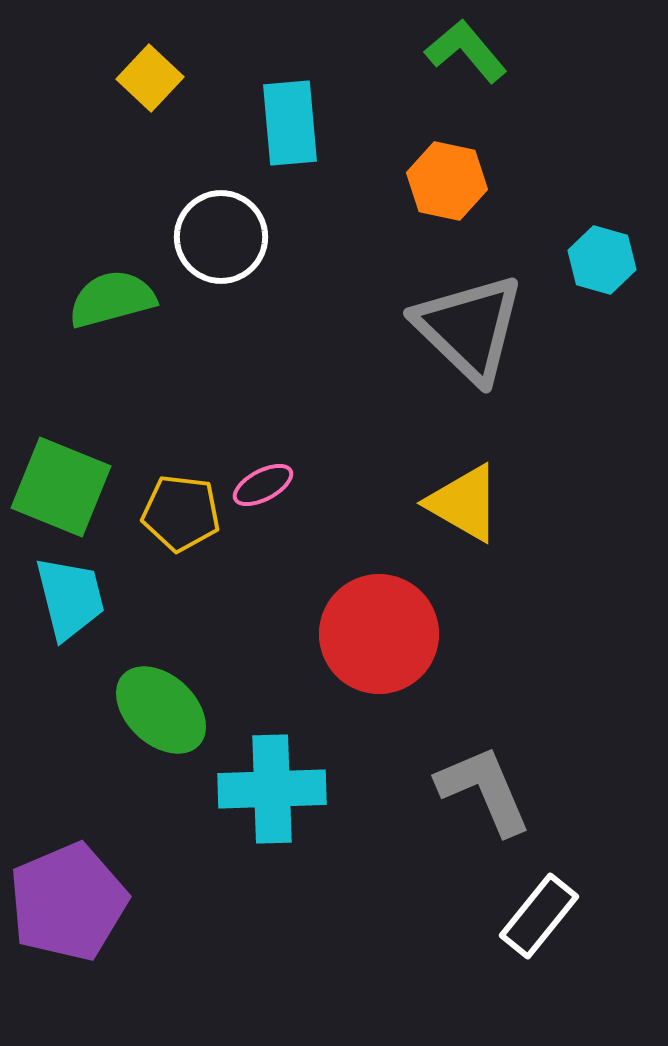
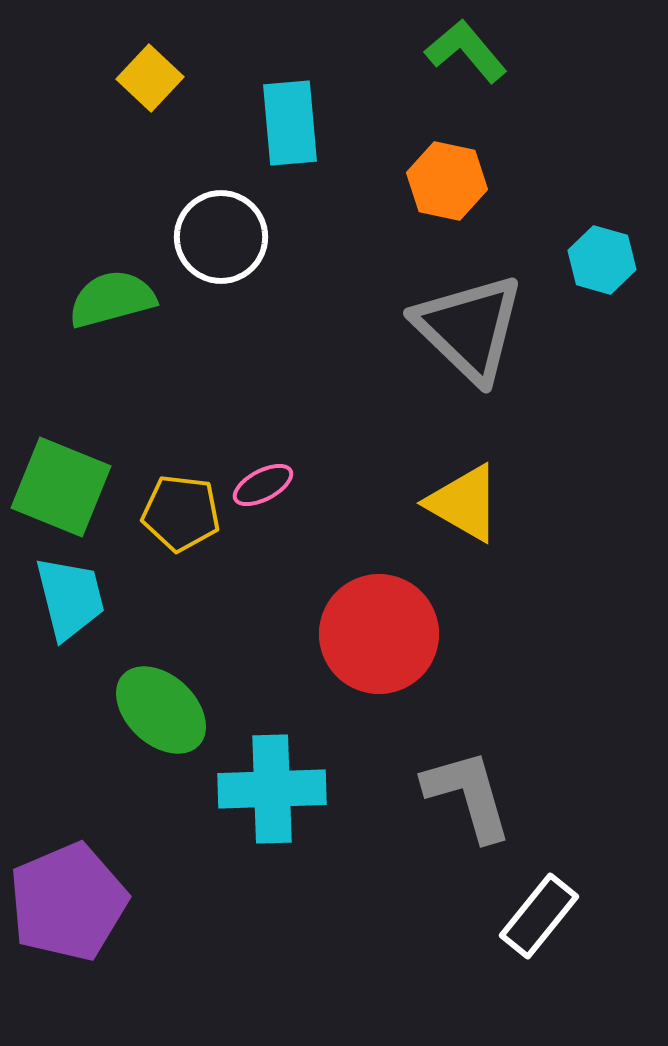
gray L-shape: moved 16 px left, 5 px down; rotated 7 degrees clockwise
